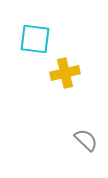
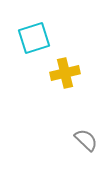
cyan square: moved 1 px left, 1 px up; rotated 24 degrees counterclockwise
